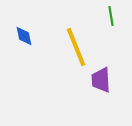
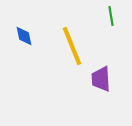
yellow line: moved 4 px left, 1 px up
purple trapezoid: moved 1 px up
